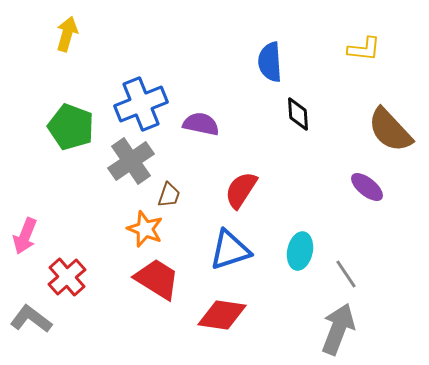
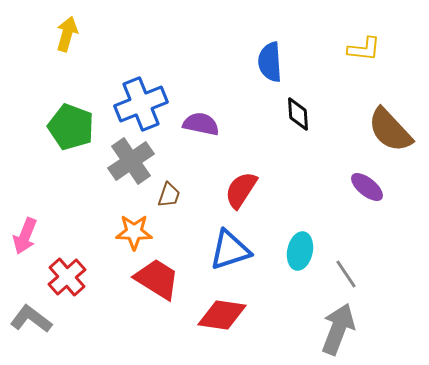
orange star: moved 11 px left, 3 px down; rotated 21 degrees counterclockwise
